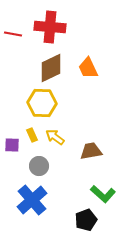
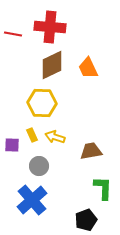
brown diamond: moved 1 px right, 3 px up
yellow arrow: rotated 18 degrees counterclockwise
green L-shape: moved 6 px up; rotated 130 degrees counterclockwise
